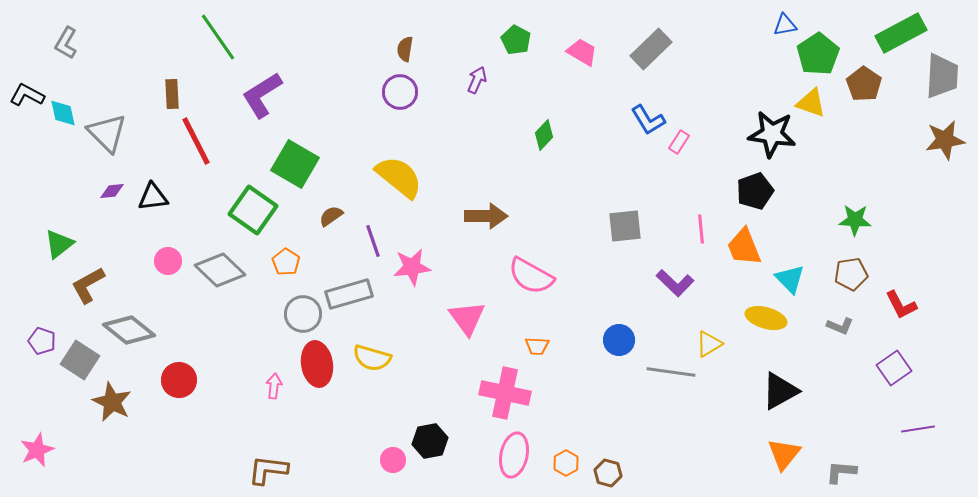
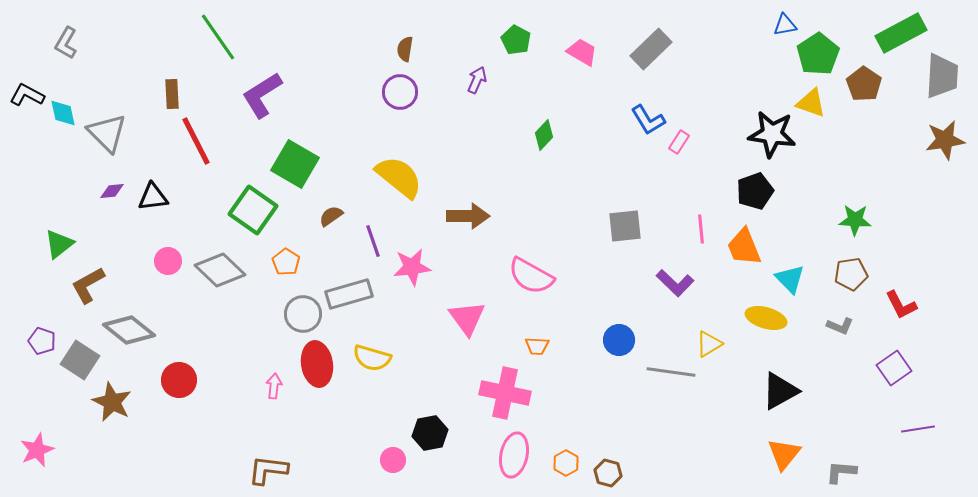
brown arrow at (486, 216): moved 18 px left
black hexagon at (430, 441): moved 8 px up
